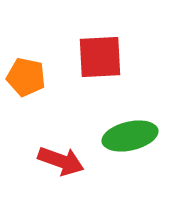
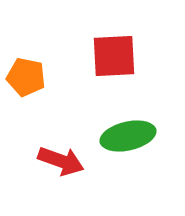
red square: moved 14 px right, 1 px up
green ellipse: moved 2 px left
